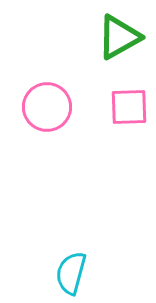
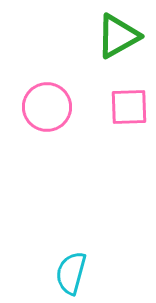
green triangle: moved 1 px left, 1 px up
